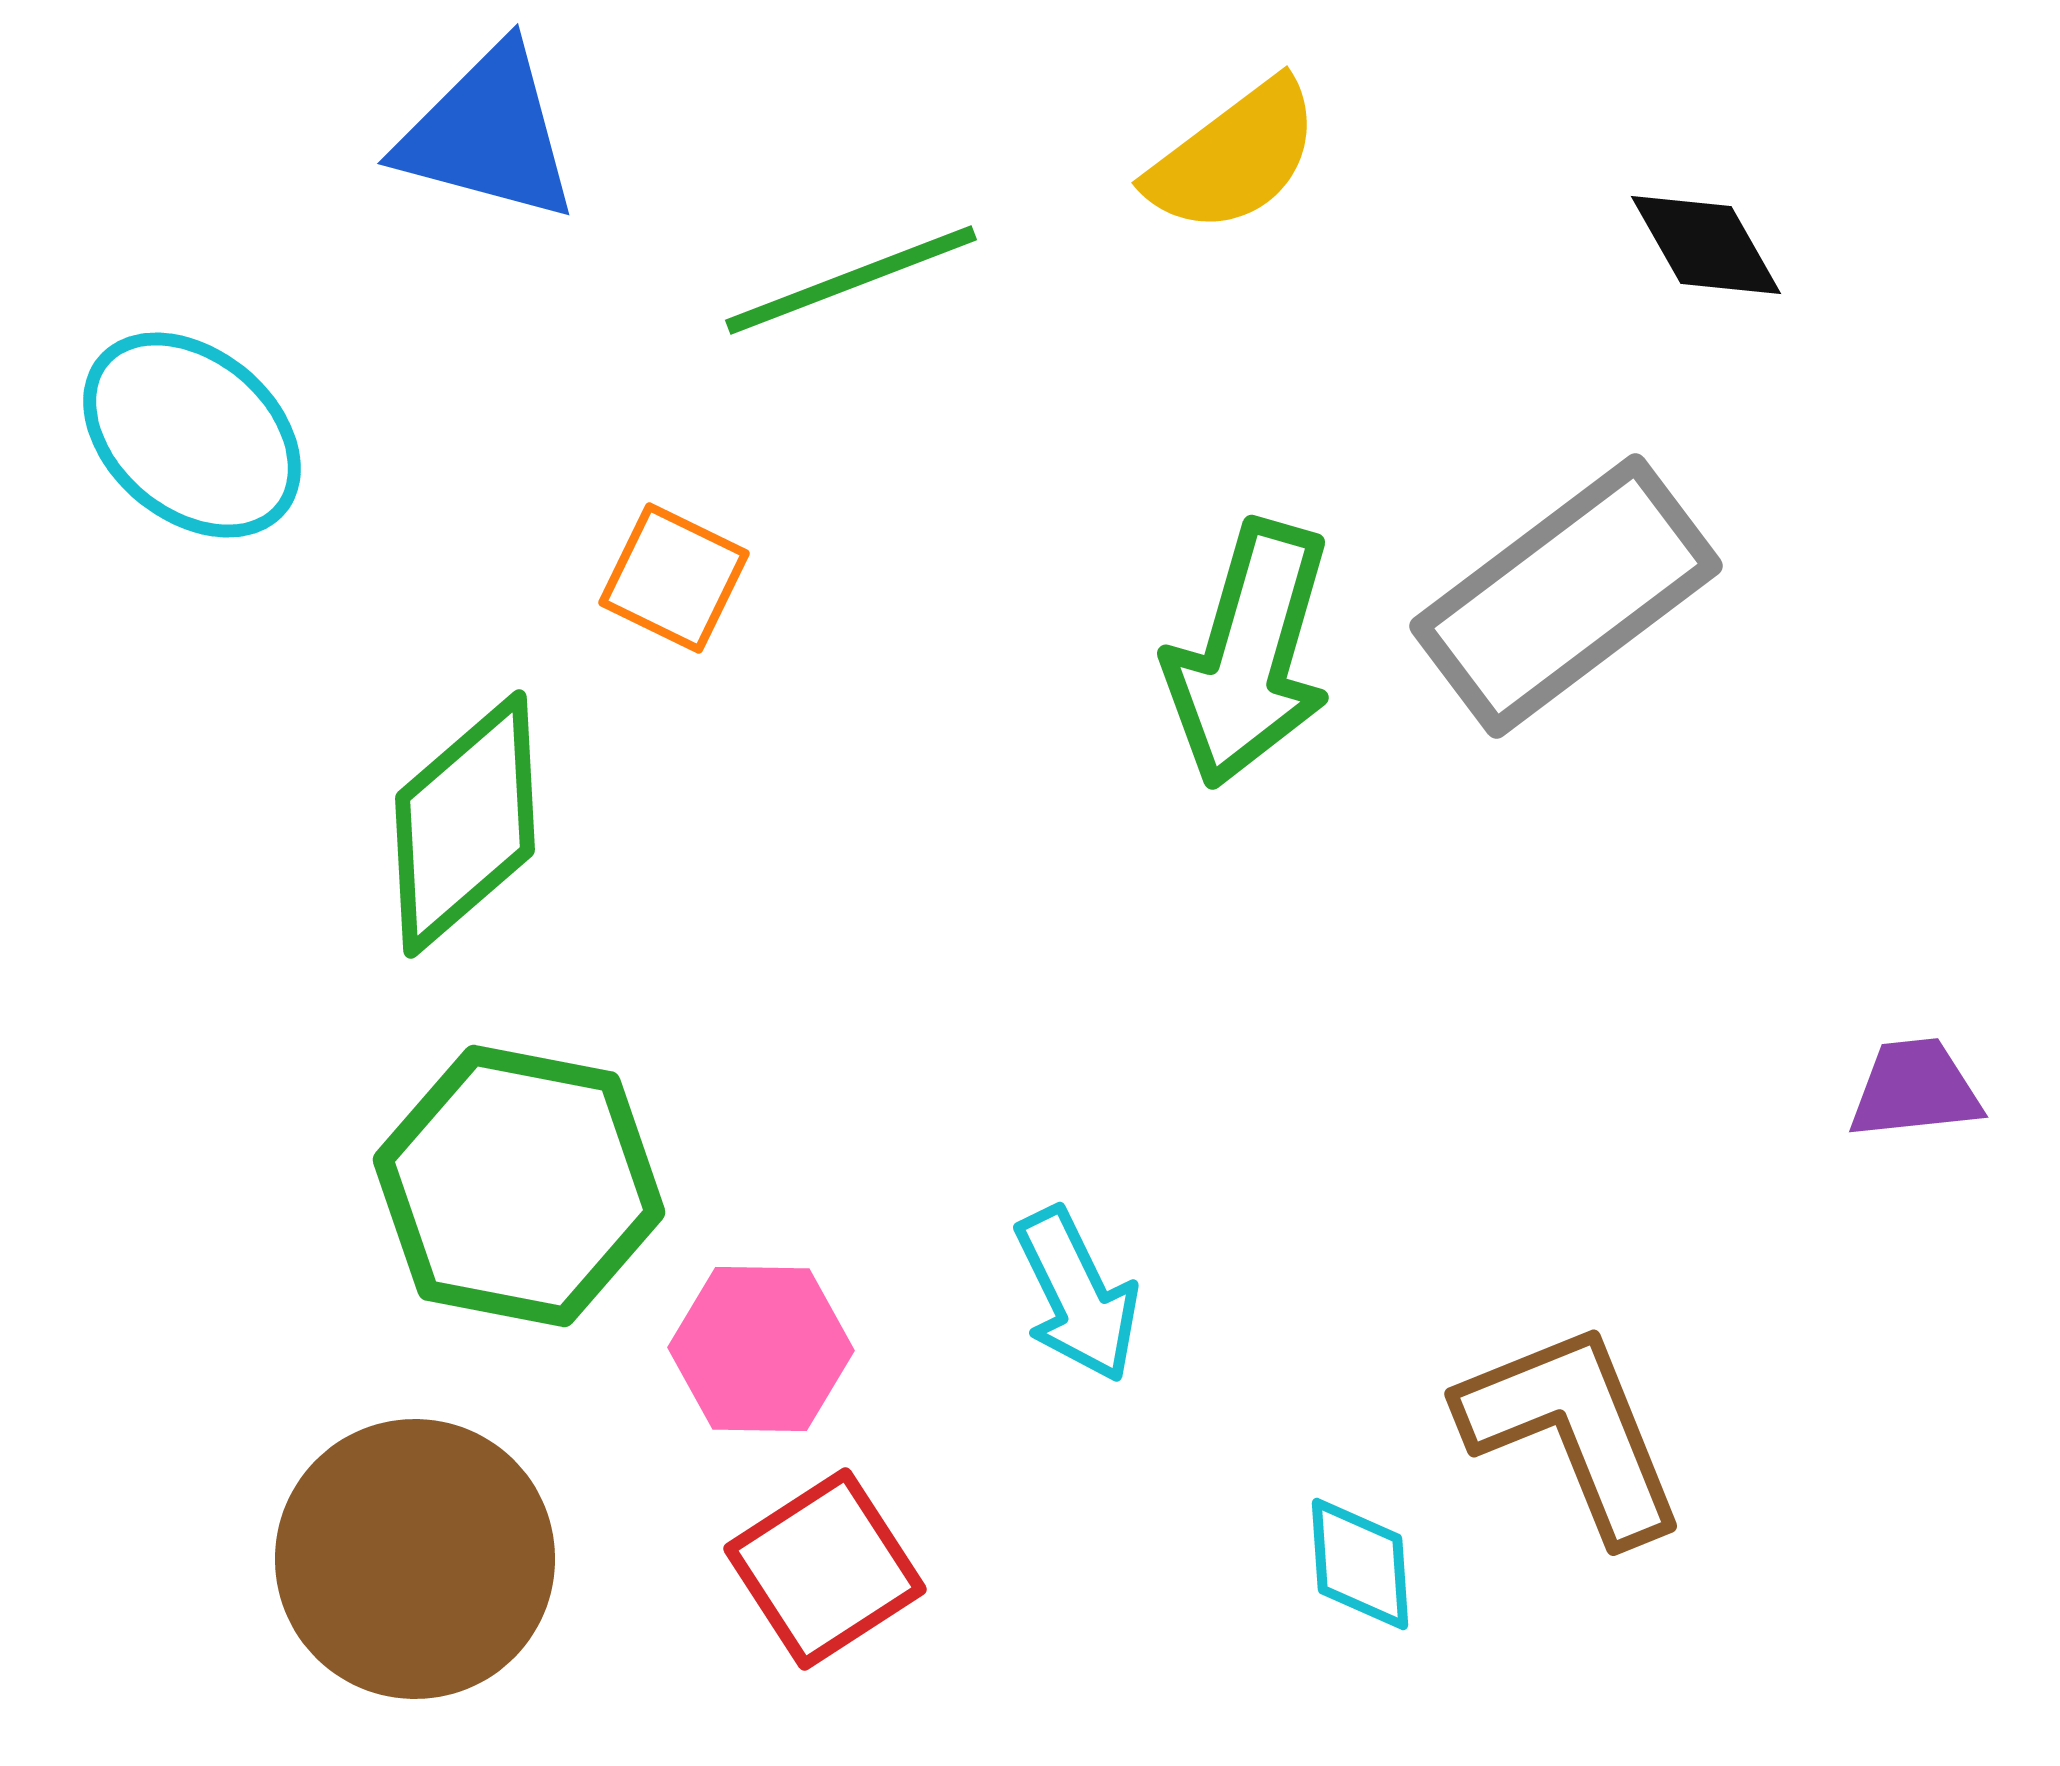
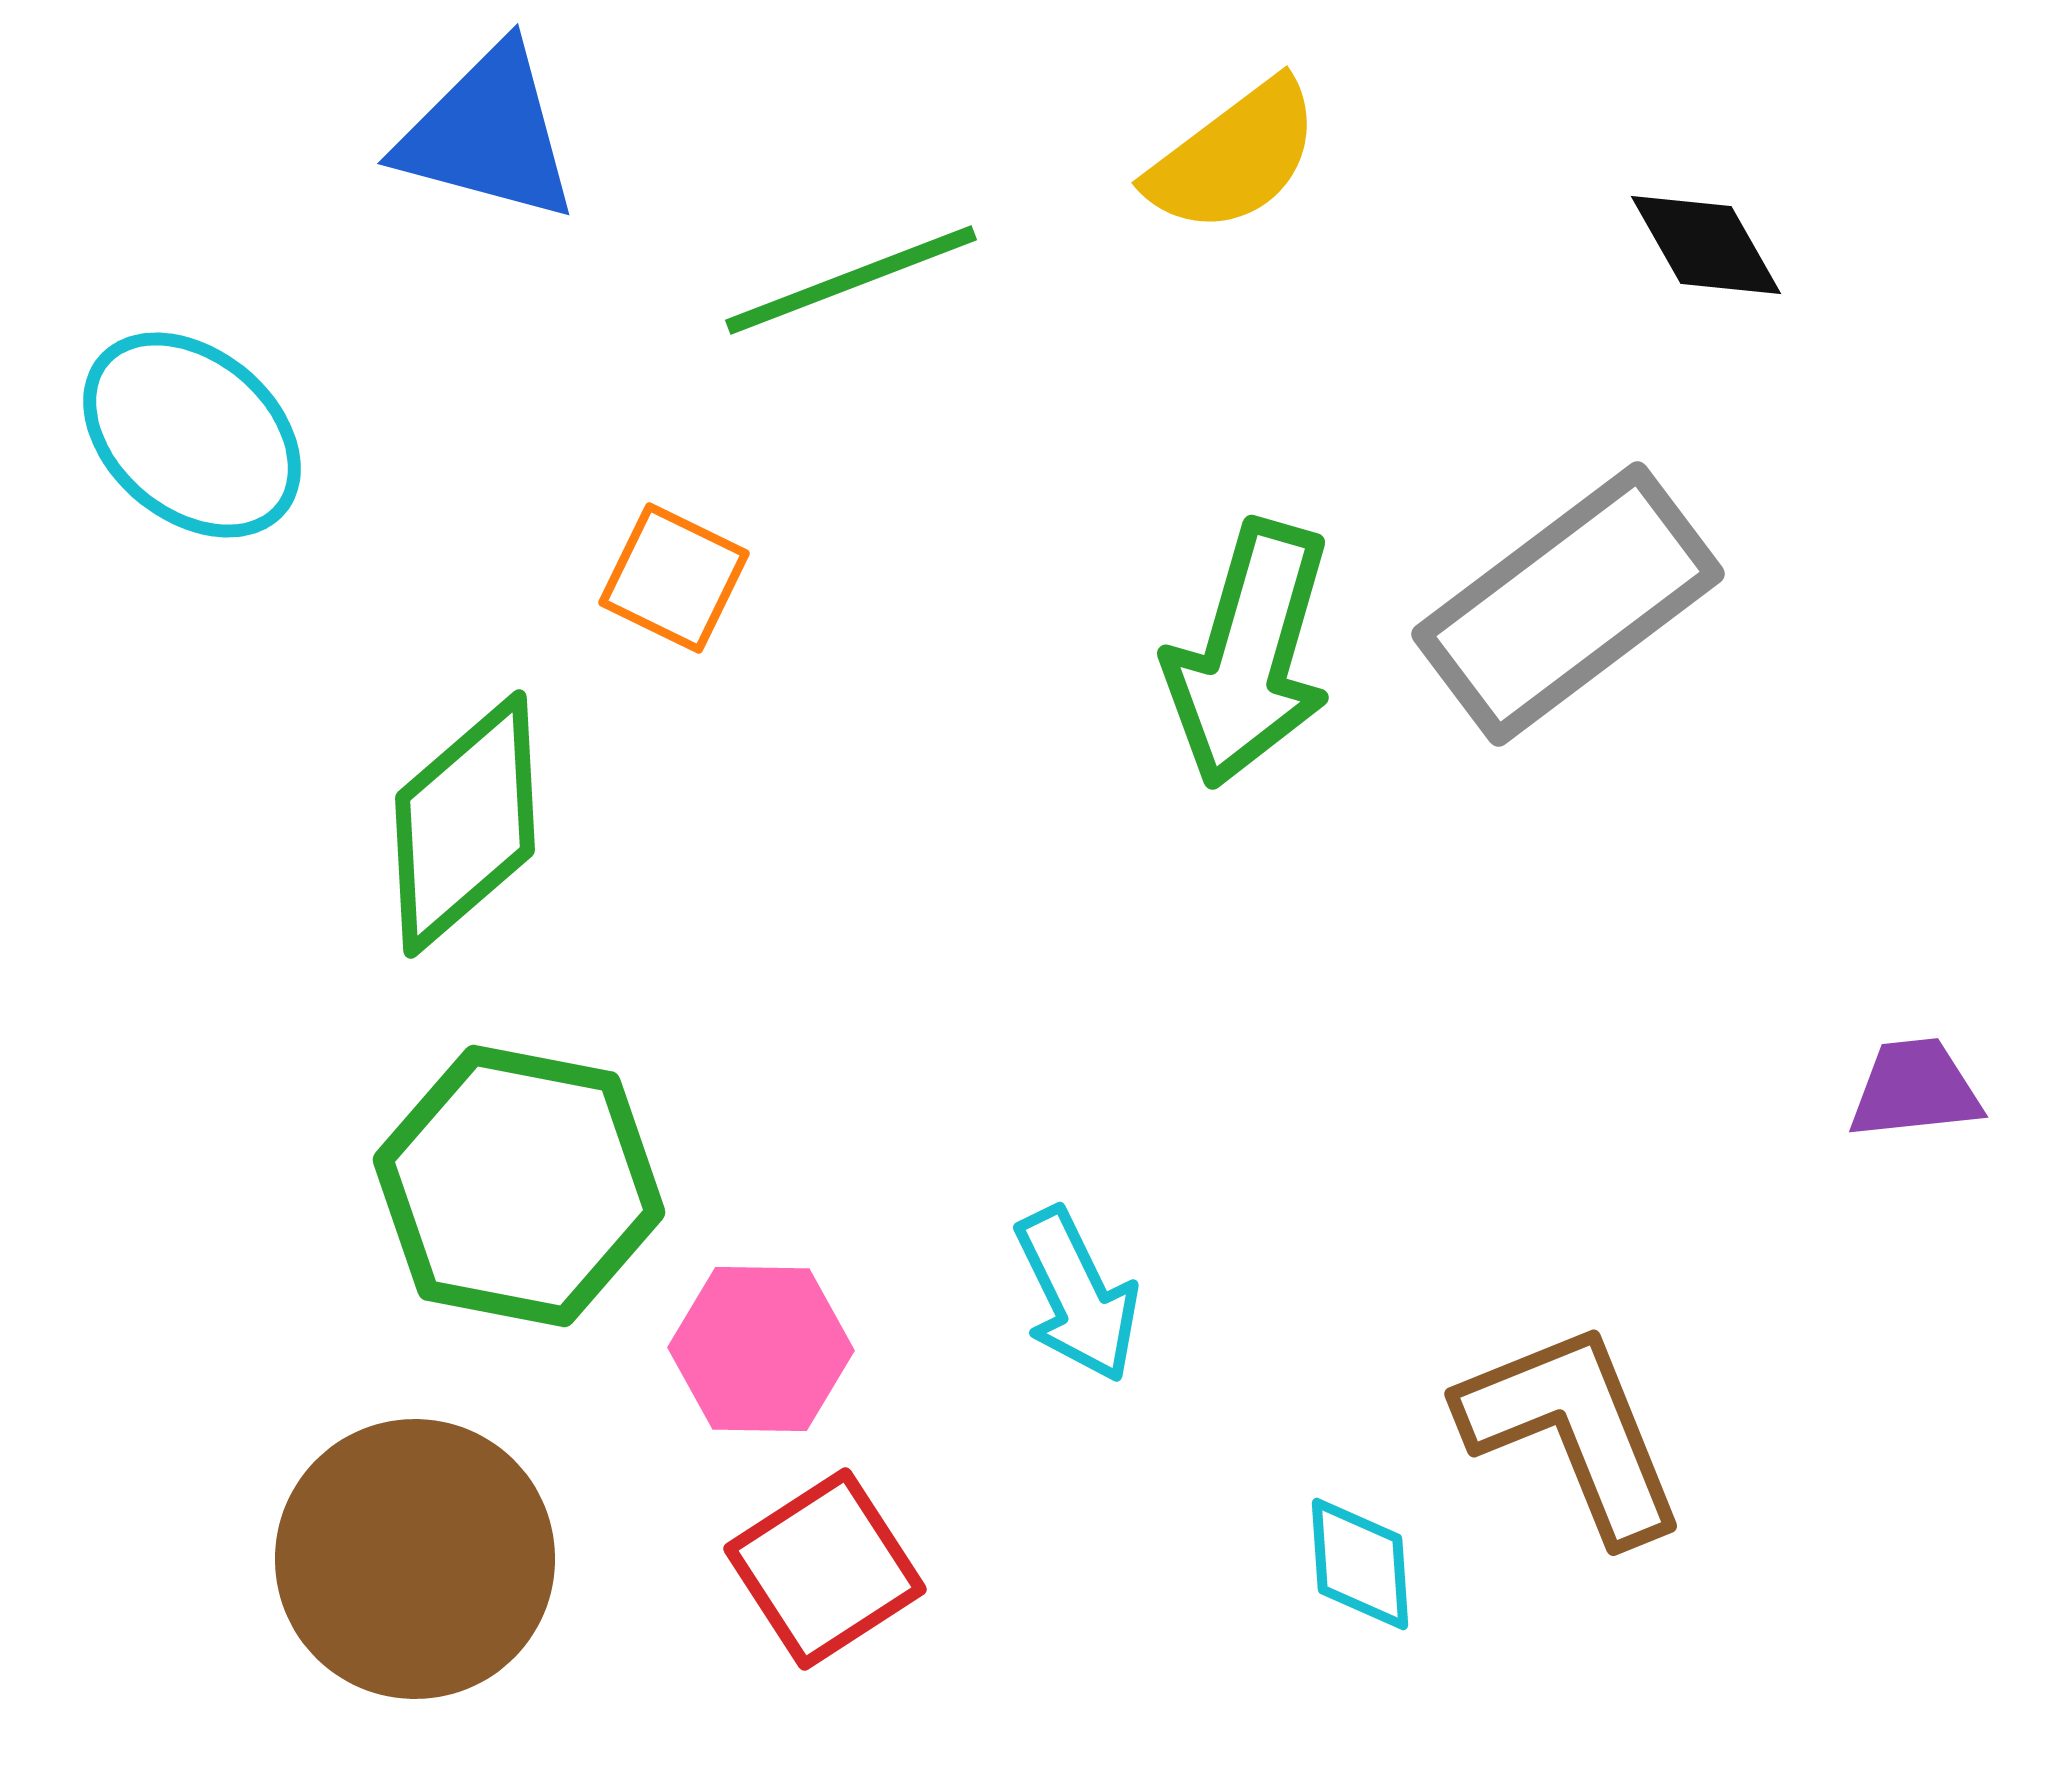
gray rectangle: moved 2 px right, 8 px down
